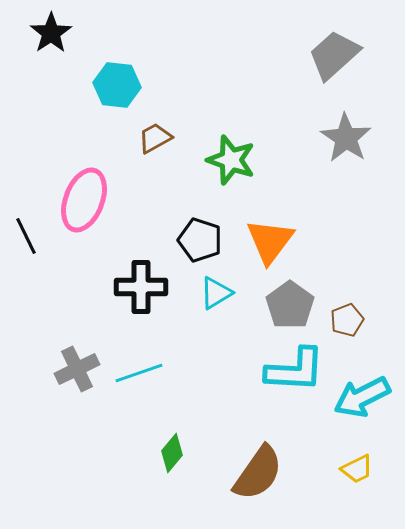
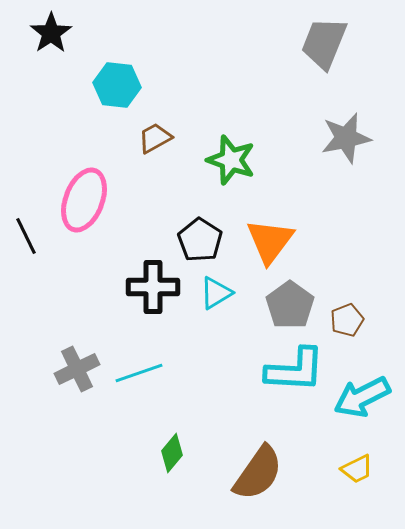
gray trapezoid: moved 10 px left, 12 px up; rotated 26 degrees counterclockwise
gray star: rotated 27 degrees clockwise
black pentagon: rotated 15 degrees clockwise
black cross: moved 12 px right
